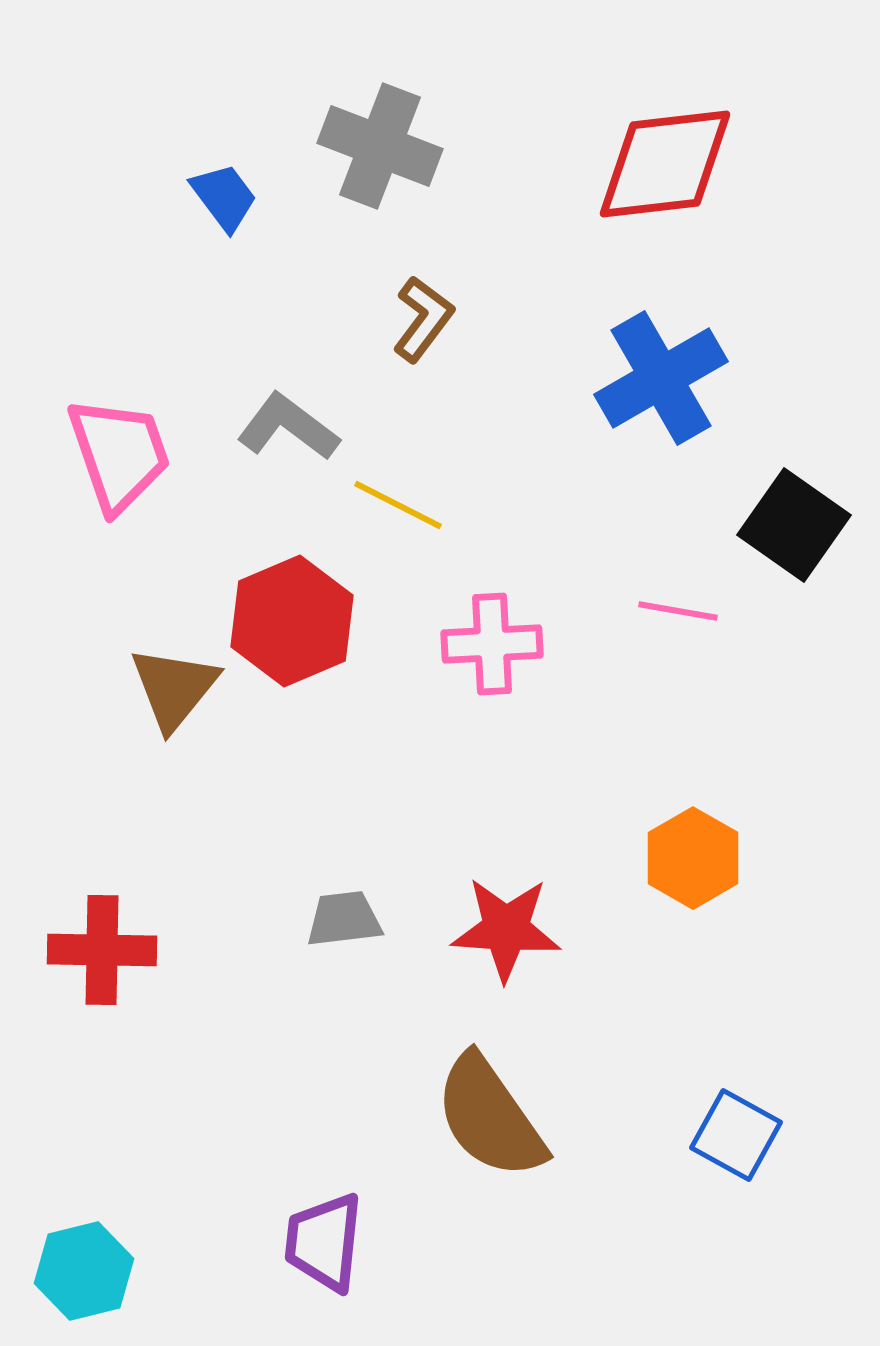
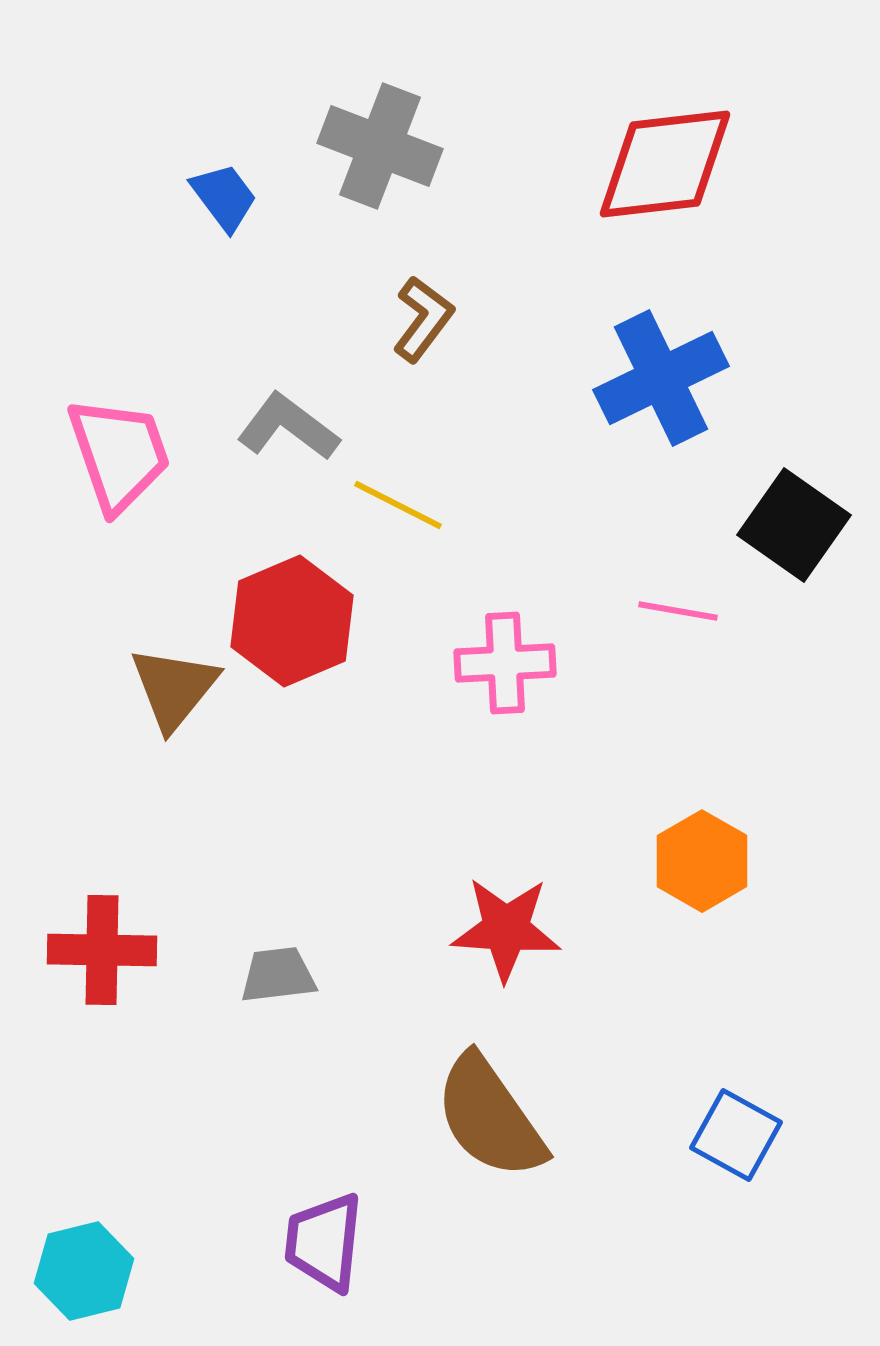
blue cross: rotated 4 degrees clockwise
pink cross: moved 13 px right, 19 px down
orange hexagon: moved 9 px right, 3 px down
gray trapezoid: moved 66 px left, 56 px down
